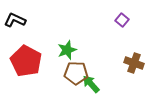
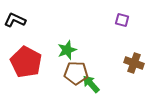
purple square: rotated 24 degrees counterclockwise
red pentagon: moved 1 px down
